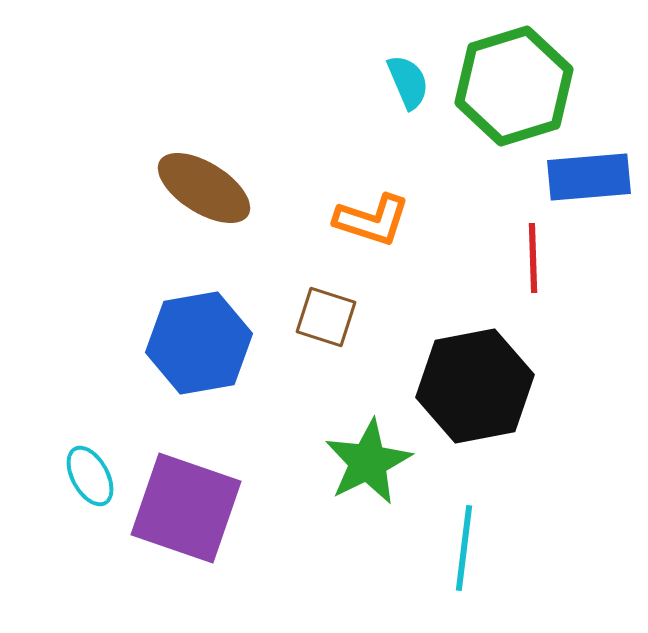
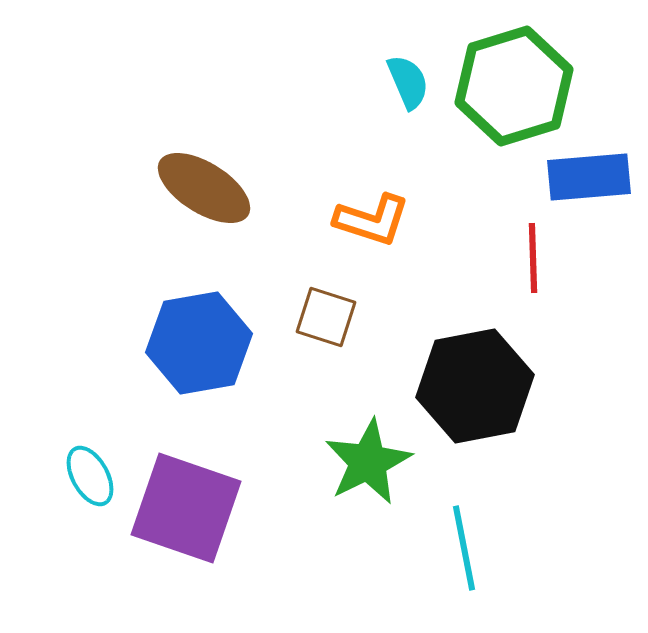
cyan line: rotated 18 degrees counterclockwise
